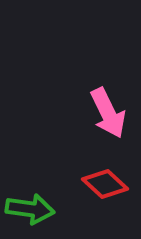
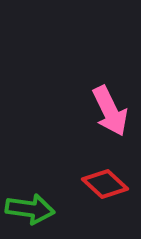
pink arrow: moved 2 px right, 2 px up
